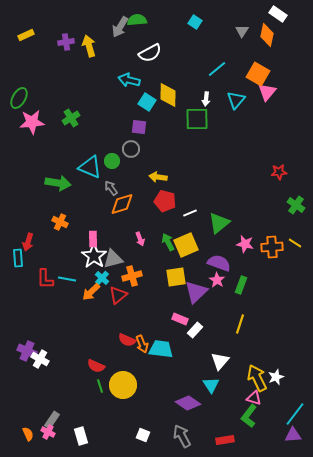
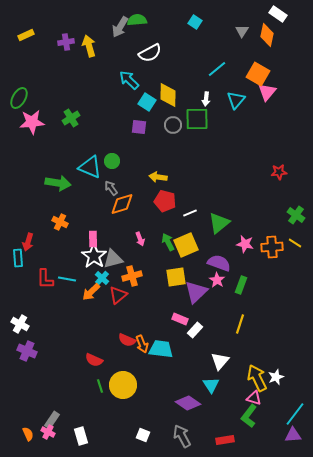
cyan arrow at (129, 80): rotated 30 degrees clockwise
gray circle at (131, 149): moved 42 px right, 24 px up
green cross at (296, 205): moved 10 px down
white cross at (40, 359): moved 20 px left, 35 px up
red semicircle at (96, 366): moved 2 px left, 6 px up
